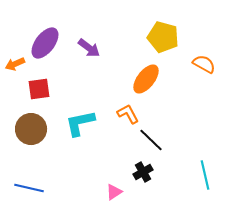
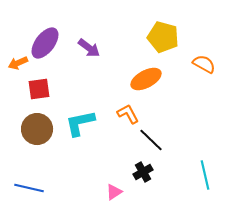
orange arrow: moved 3 px right, 1 px up
orange ellipse: rotated 24 degrees clockwise
brown circle: moved 6 px right
